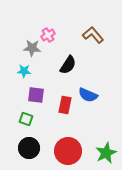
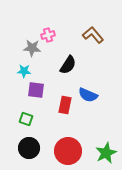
pink cross: rotated 16 degrees clockwise
purple square: moved 5 px up
